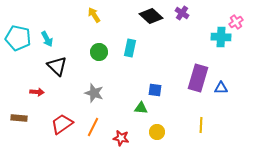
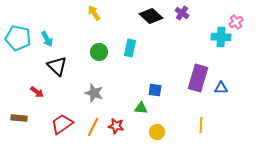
yellow arrow: moved 2 px up
red arrow: rotated 32 degrees clockwise
red star: moved 5 px left, 12 px up
